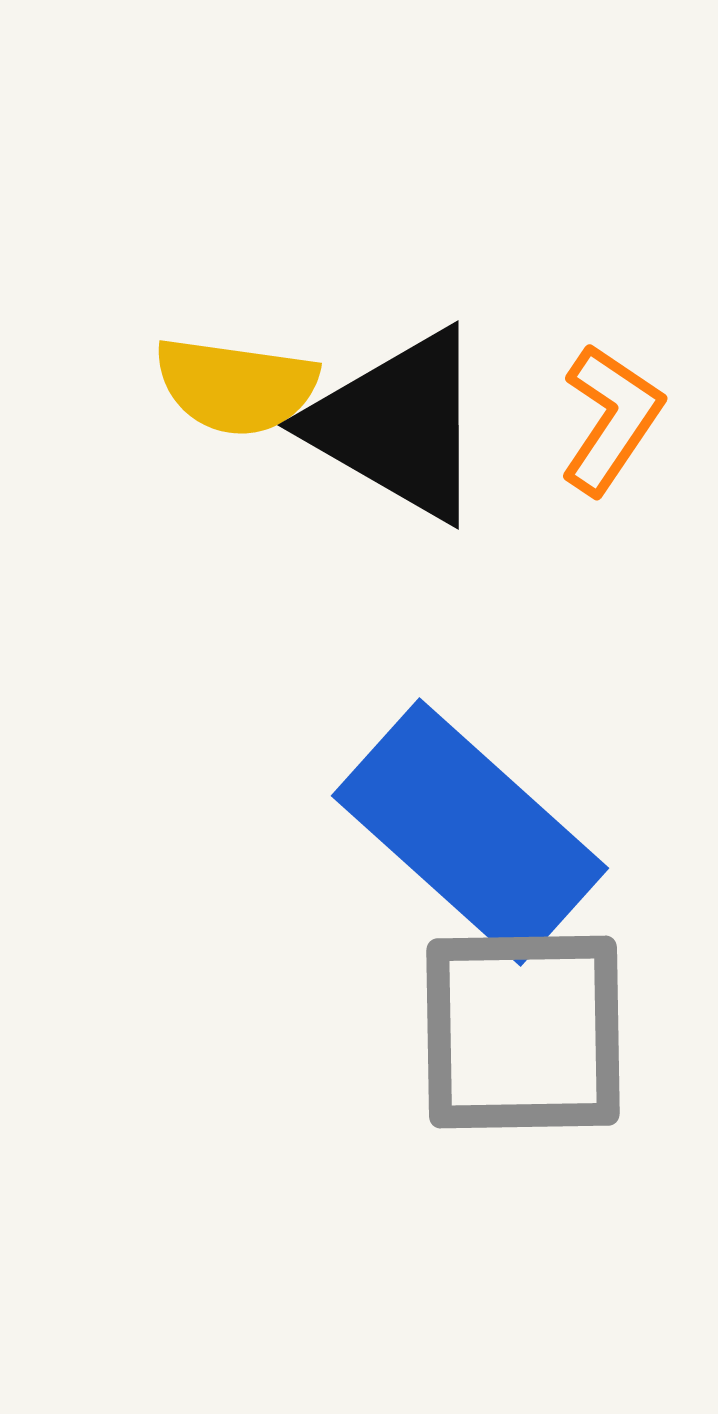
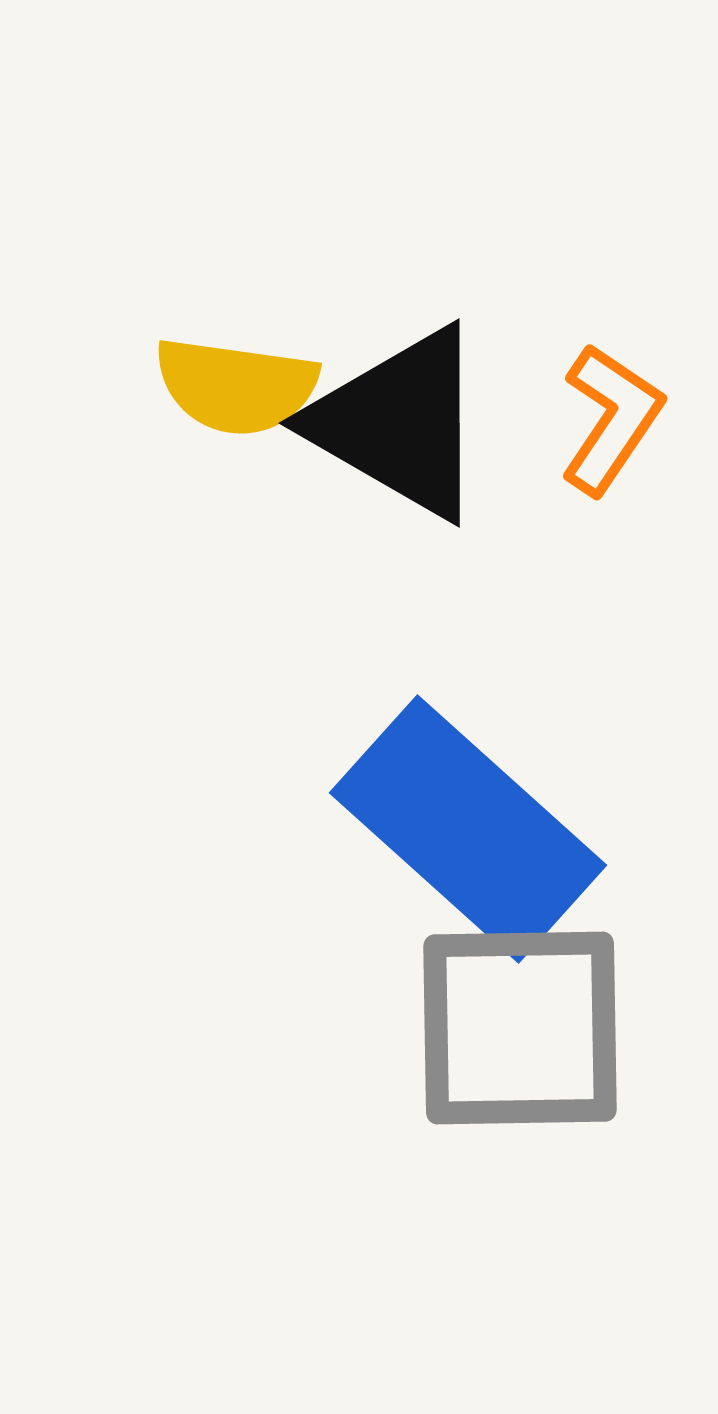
black triangle: moved 1 px right, 2 px up
blue rectangle: moved 2 px left, 3 px up
gray square: moved 3 px left, 4 px up
